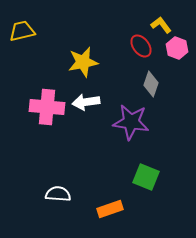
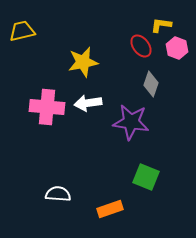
yellow L-shape: rotated 45 degrees counterclockwise
white arrow: moved 2 px right, 1 px down
